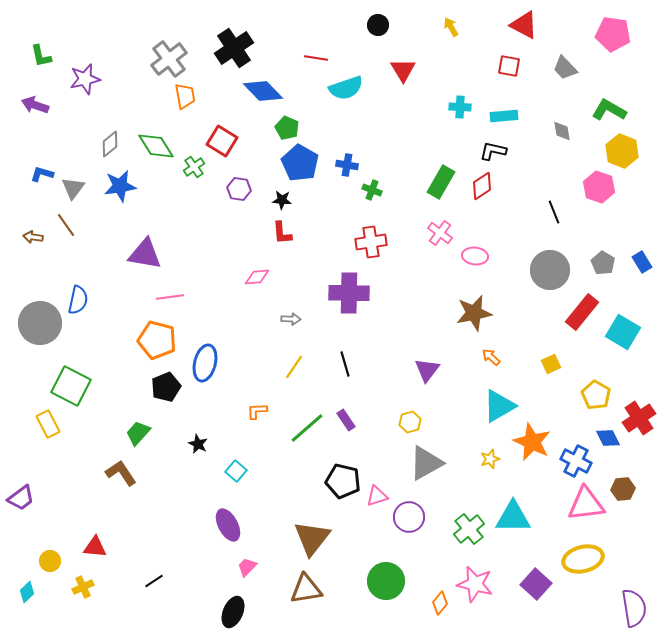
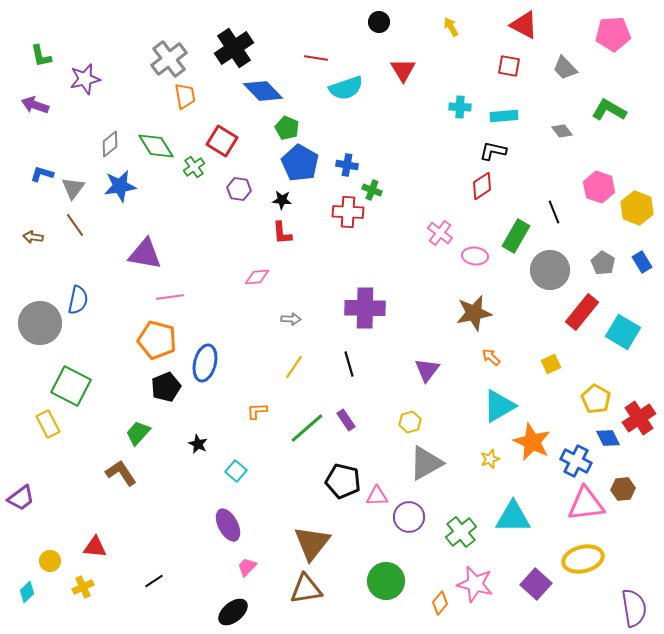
black circle at (378, 25): moved 1 px right, 3 px up
pink pentagon at (613, 34): rotated 12 degrees counterclockwise
gray diamond at (562, 131): rotated 30 degrees counterclockwise
yellow hexagon at (622, 151): moved 15 px right, 57 px down
green rectangle at (441, 182): moved 75 px right, 54 px down
brown line at (66, 225): moved 9 px right
red cross at (371, 242): moved 23 px left, 30 px up; rotated 12 degrees clockwise
purple cross at (349, 293): moved 16 px right, 15 px down
black line at (345, 364): moved 4 px right
yellow pentagon at (596, 395): moved 4 px down
pink triangle at (377, 496): rotated 15 degrees clockwise
green cross at (469, 529): moved 8 px left, 3 px down
brown triangle at (312, 538): moved 5 px down
black ellipse at (233, 612): rotated 28 degrees clockwise
